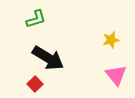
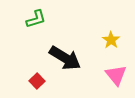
yellow star: rotated 24 degrees counterclockwise
black arrow: moved 17 px right
red square: moved 2 px right, 3 px up
